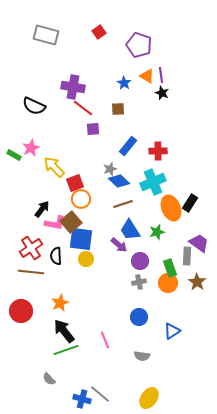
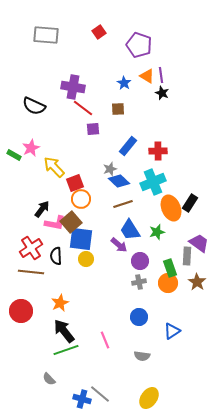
gray rectangle at (46, 35): rotated 10 degrees counterclockwise
